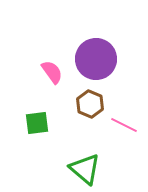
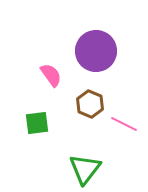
purple circle: moved 8 px up
pink semicircle: moved 1 px left, 3 px down
pink line: moved 1 px up
green triangle: rotated 28 degrees clockwise
